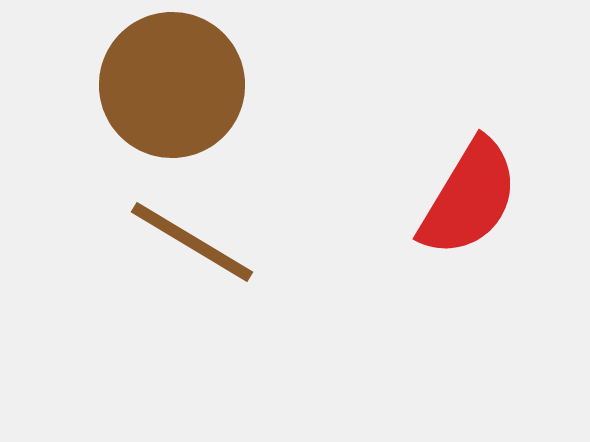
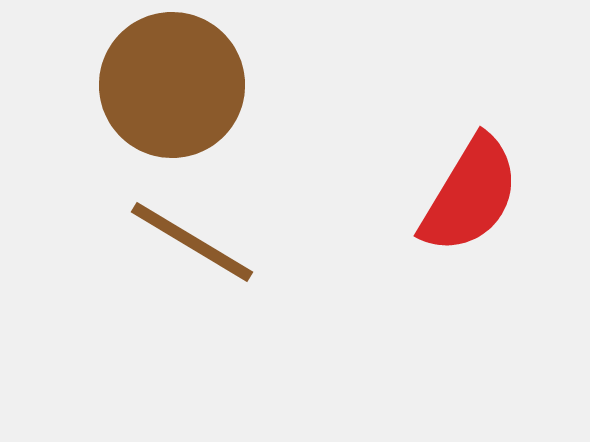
red semicircle: moved 1 px right, 3 px up
